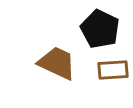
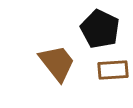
brown trapezoid: rotated 27 degrees clockwise
